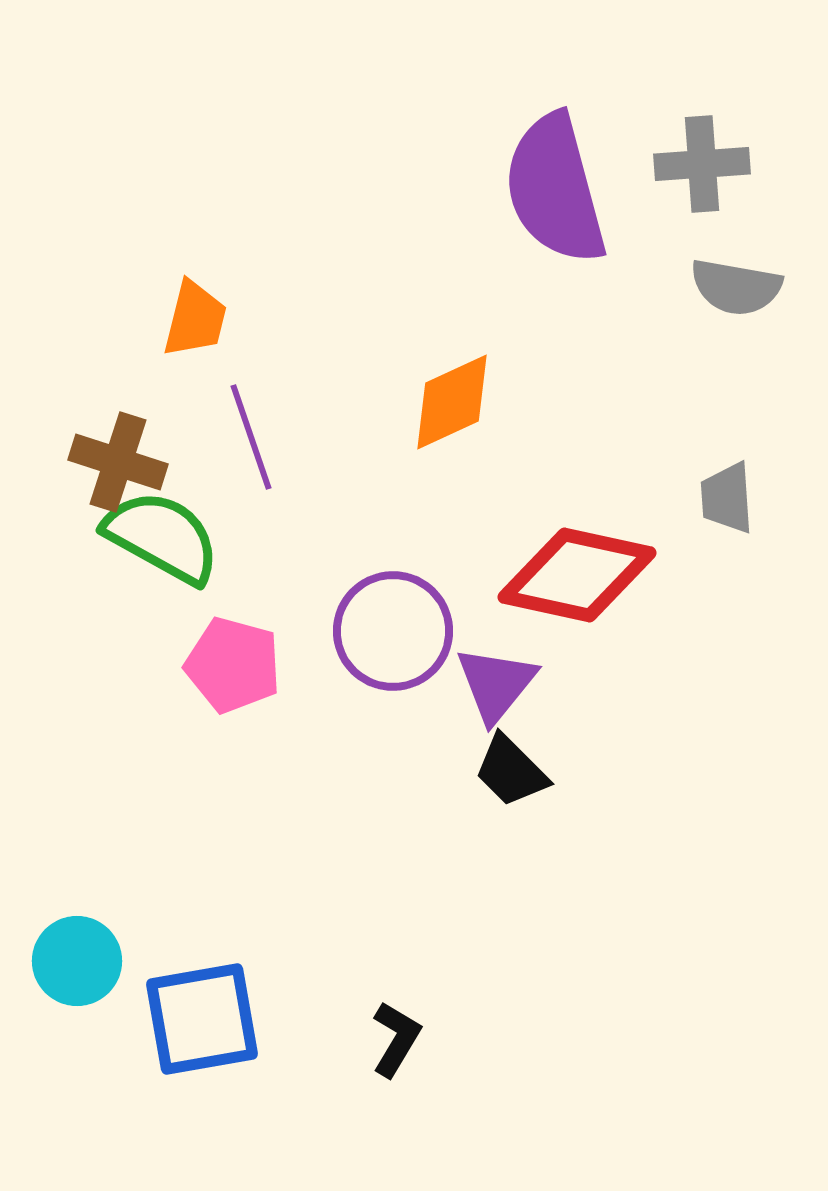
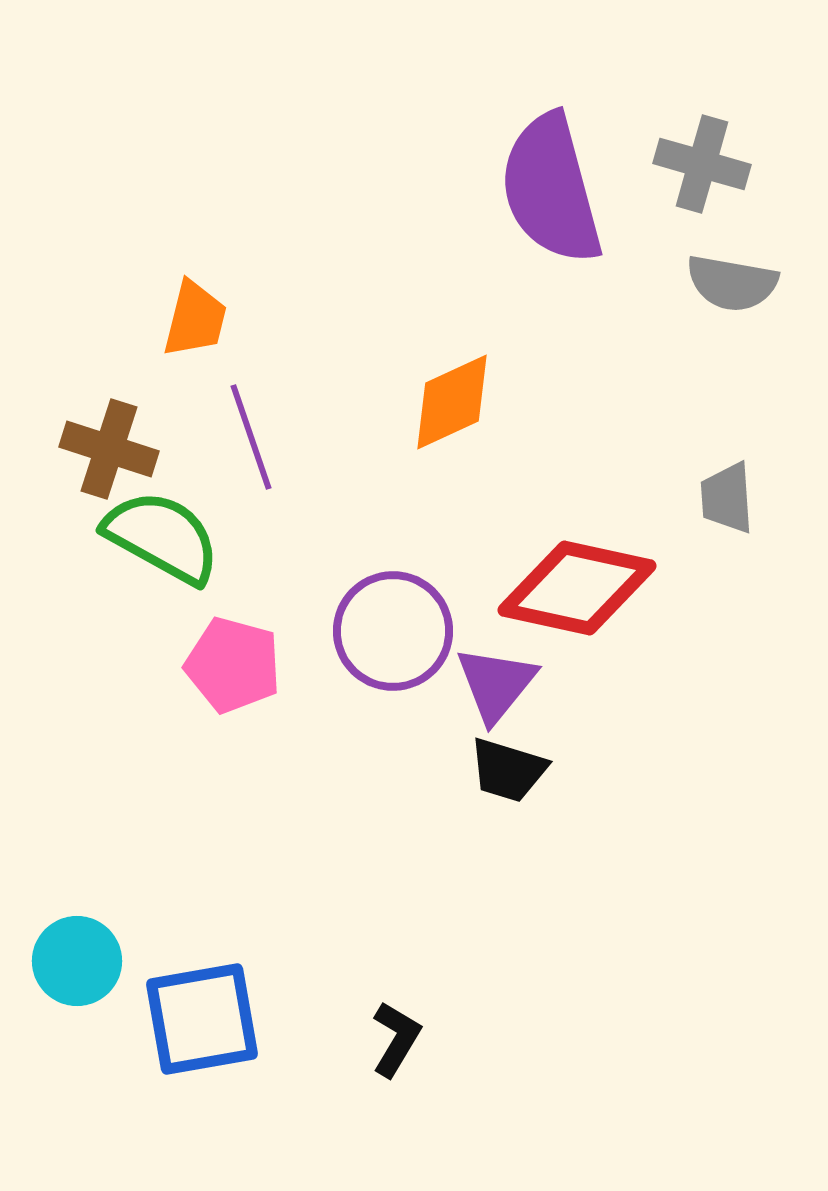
gray cross: rotated 20 degrees clockwise
purple semicircle: moved 4 px left
gray semicircle: moved 4 px left, 4 px up
brown cross: moved 9 px left, 13 px up
red diamond: moved 13 px down
black trapezoid: moved 3 px left, 1 px up; rotated 28 degrees counterclockwise
